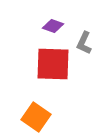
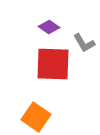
purple diamond: moved 4 px left, 1 px down; rotated 15 degrees clockwise
gray L-shape: rotated 55 degrees counterclockwise
